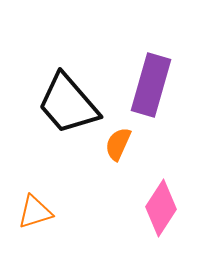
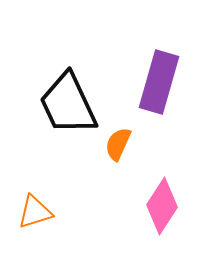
purple rectangle: moved 8 px right, 3 px up
black trapezoid: rotated 16 degrees clockwise
pink diamond: moved 1 px right, 2 px up
